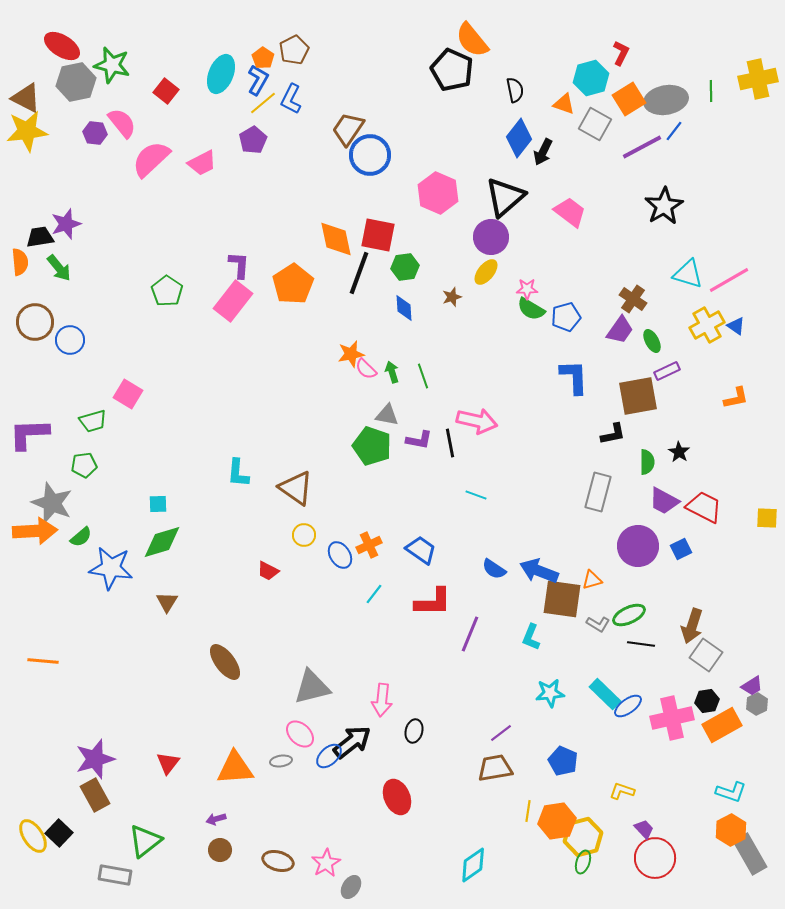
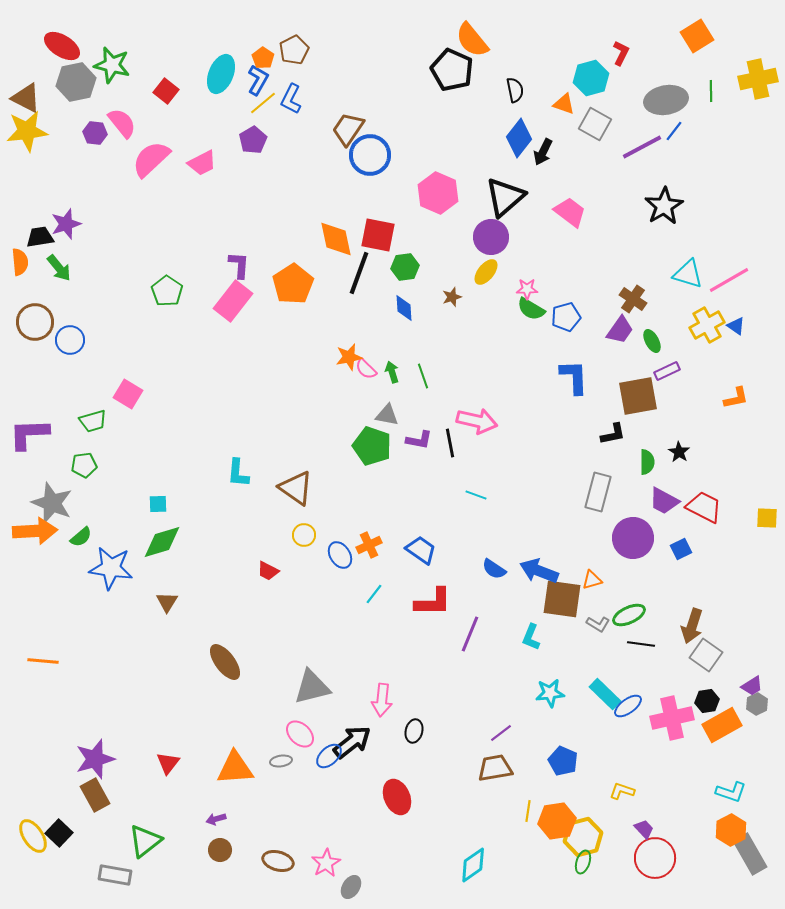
orange square at (629, 99): moved 68 px right, 63 px up
orange star at (351, 354): moved 2 px left, 3 px down
purple circle at (638, 546): moved 5 px left, 8 px up
